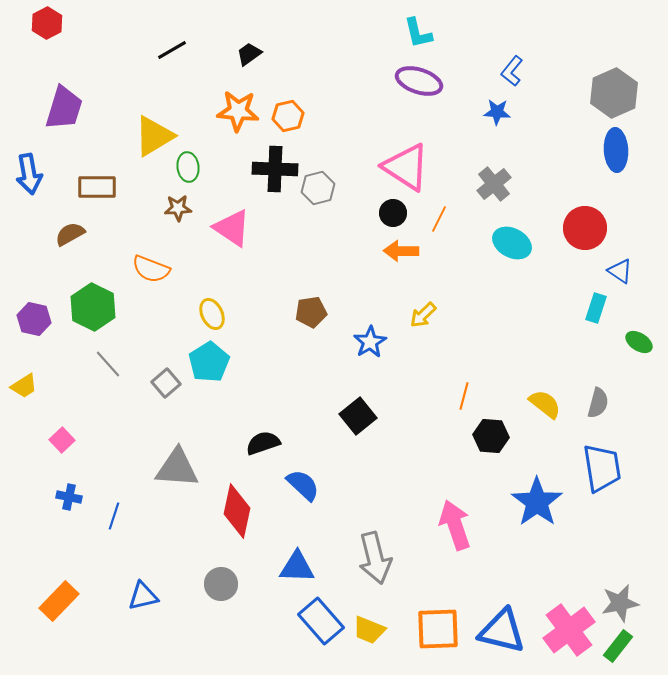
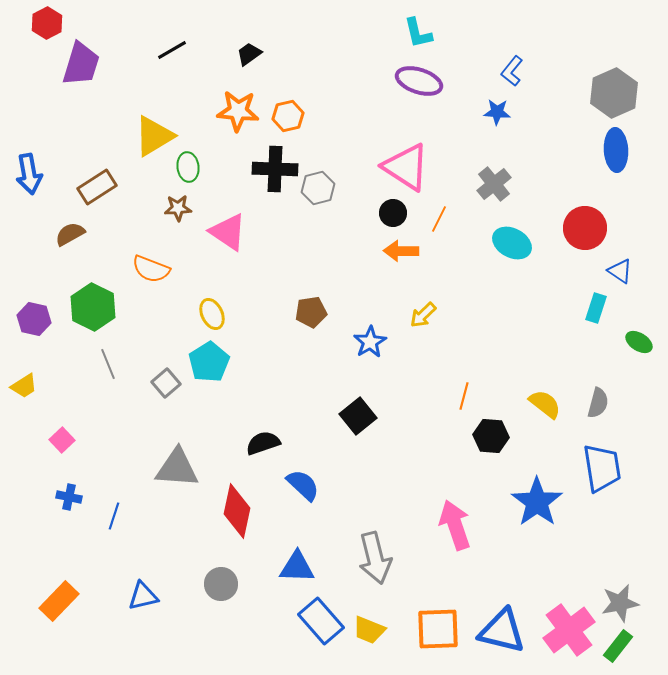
purple trapezoid at (64, 108): moved 17 px right, 44 px up
brown rectangle at (97, 187): rotated 33 degrees counterclockwise
pink triangle at (232, 228): moved 4 px left, 4 px down
gray line at (108, 364): rotated 20 degrees clockwise
